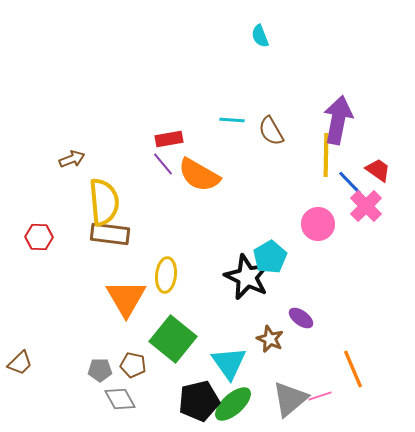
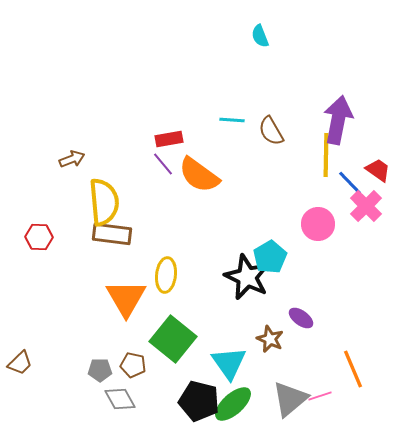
orange semicircle: rotated 6 degrees clockwise
brown rectangle: moved 2 px right
black pentagon: rotated 27 degrees clockwise
